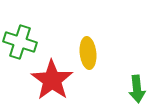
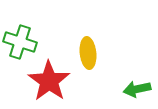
red star: moved 3 px left, 1 px down
green arrow: rotated 84 degrees clockwise
